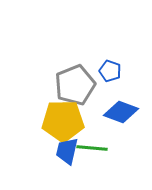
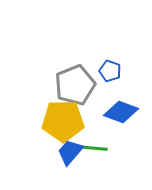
blue trapezoid: moved 3 px right, 1 px down; rotated 28 degrees clockwise
